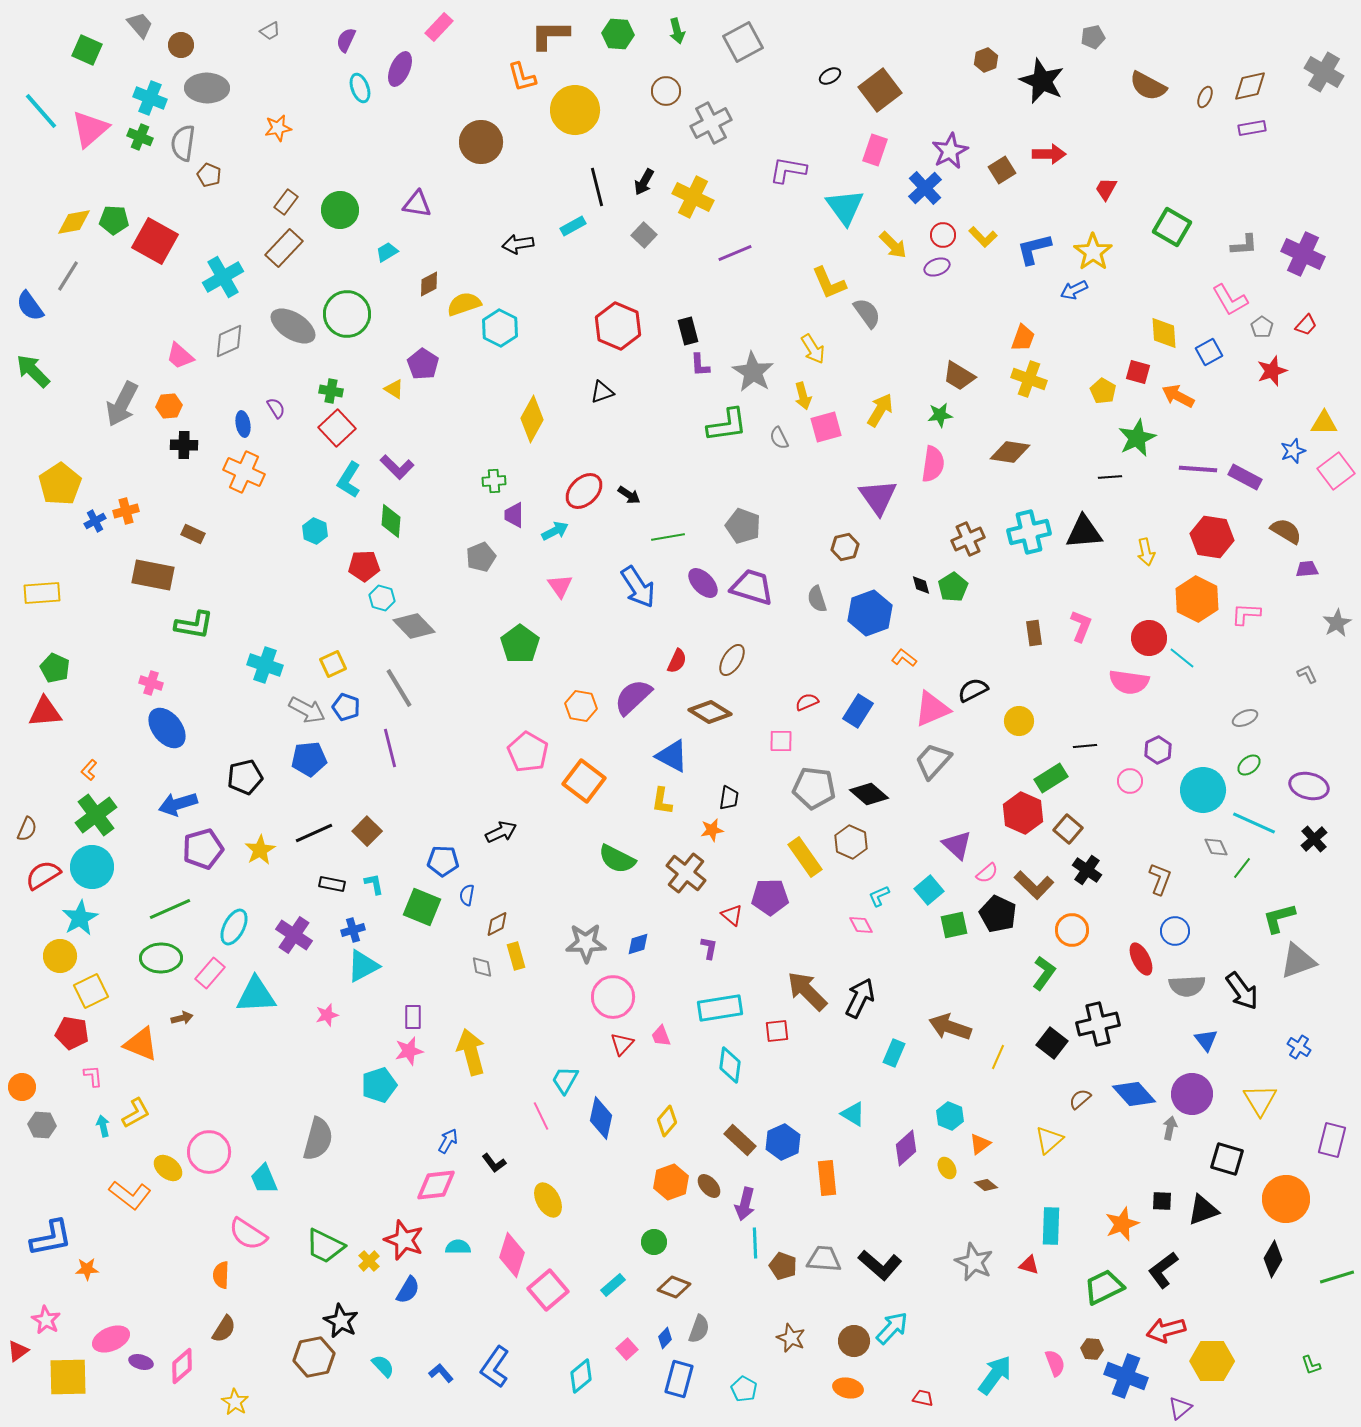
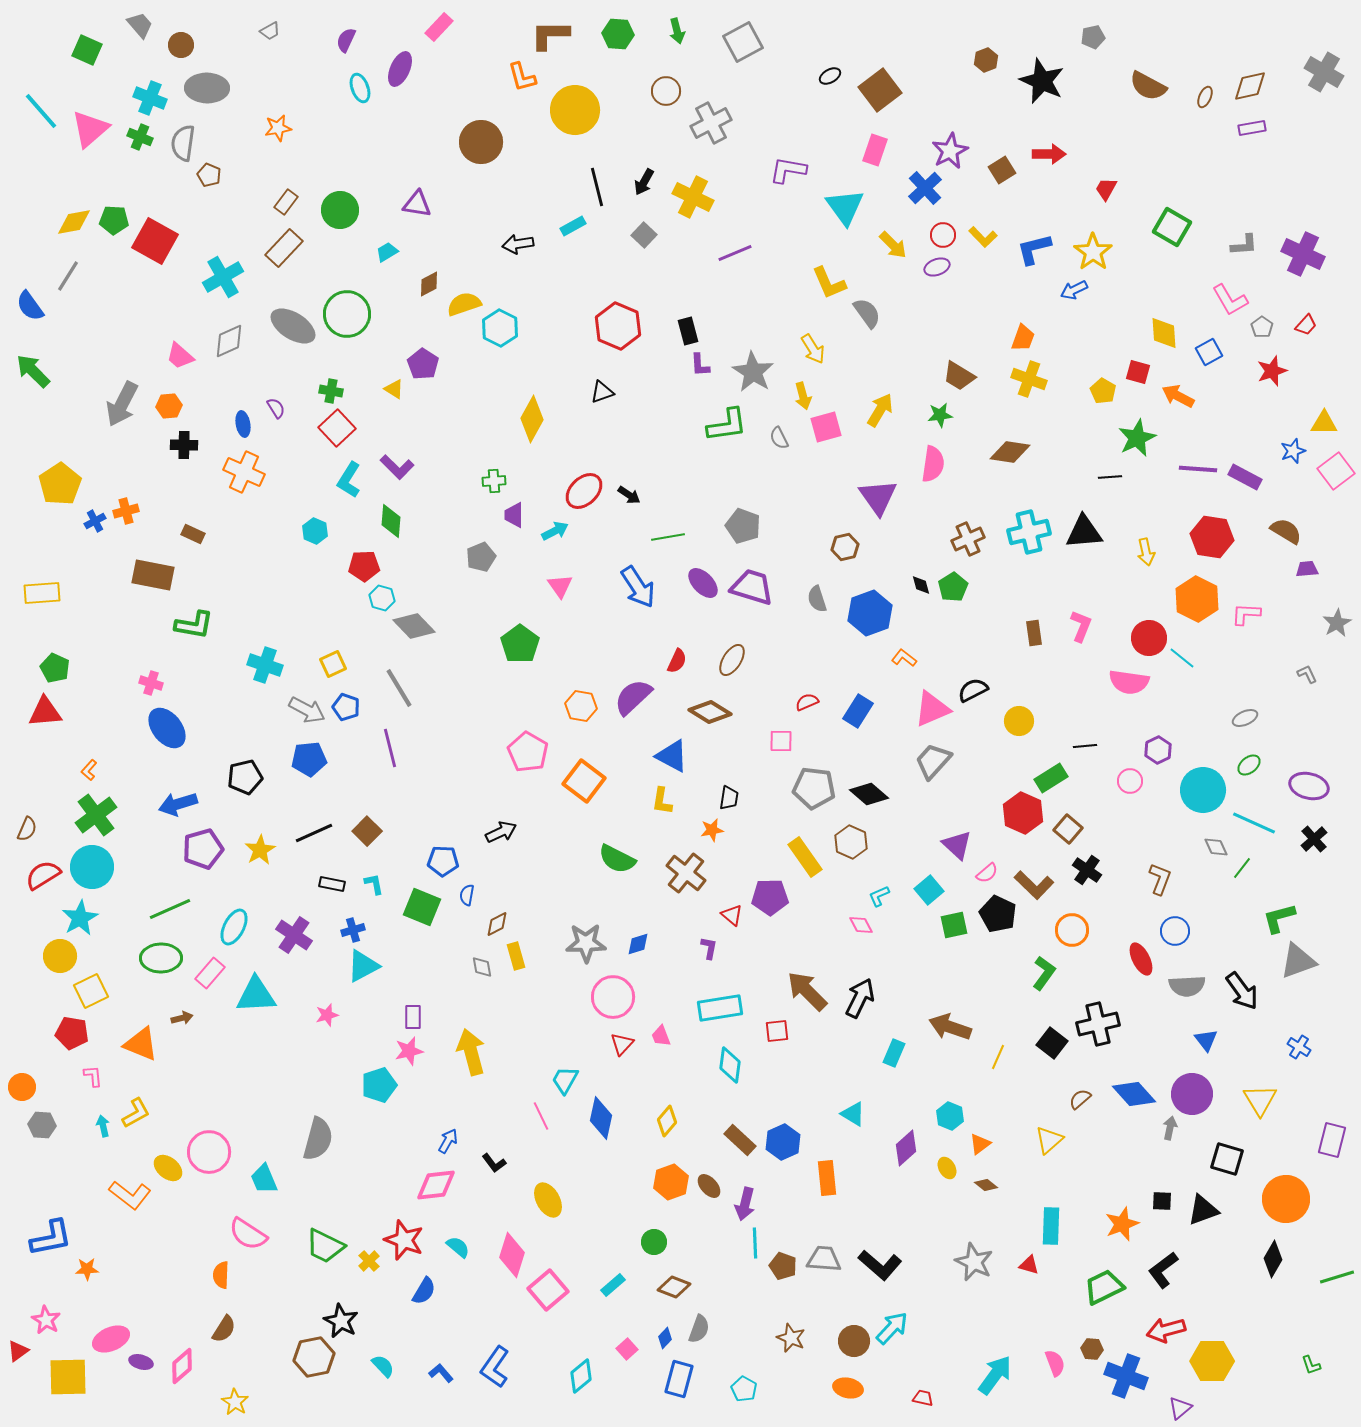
cyan semicircle at (458, 1247): rotated 40 degrees clockwise
blue semicircle at (408, 1290): moved 16 px right, 1 px down
